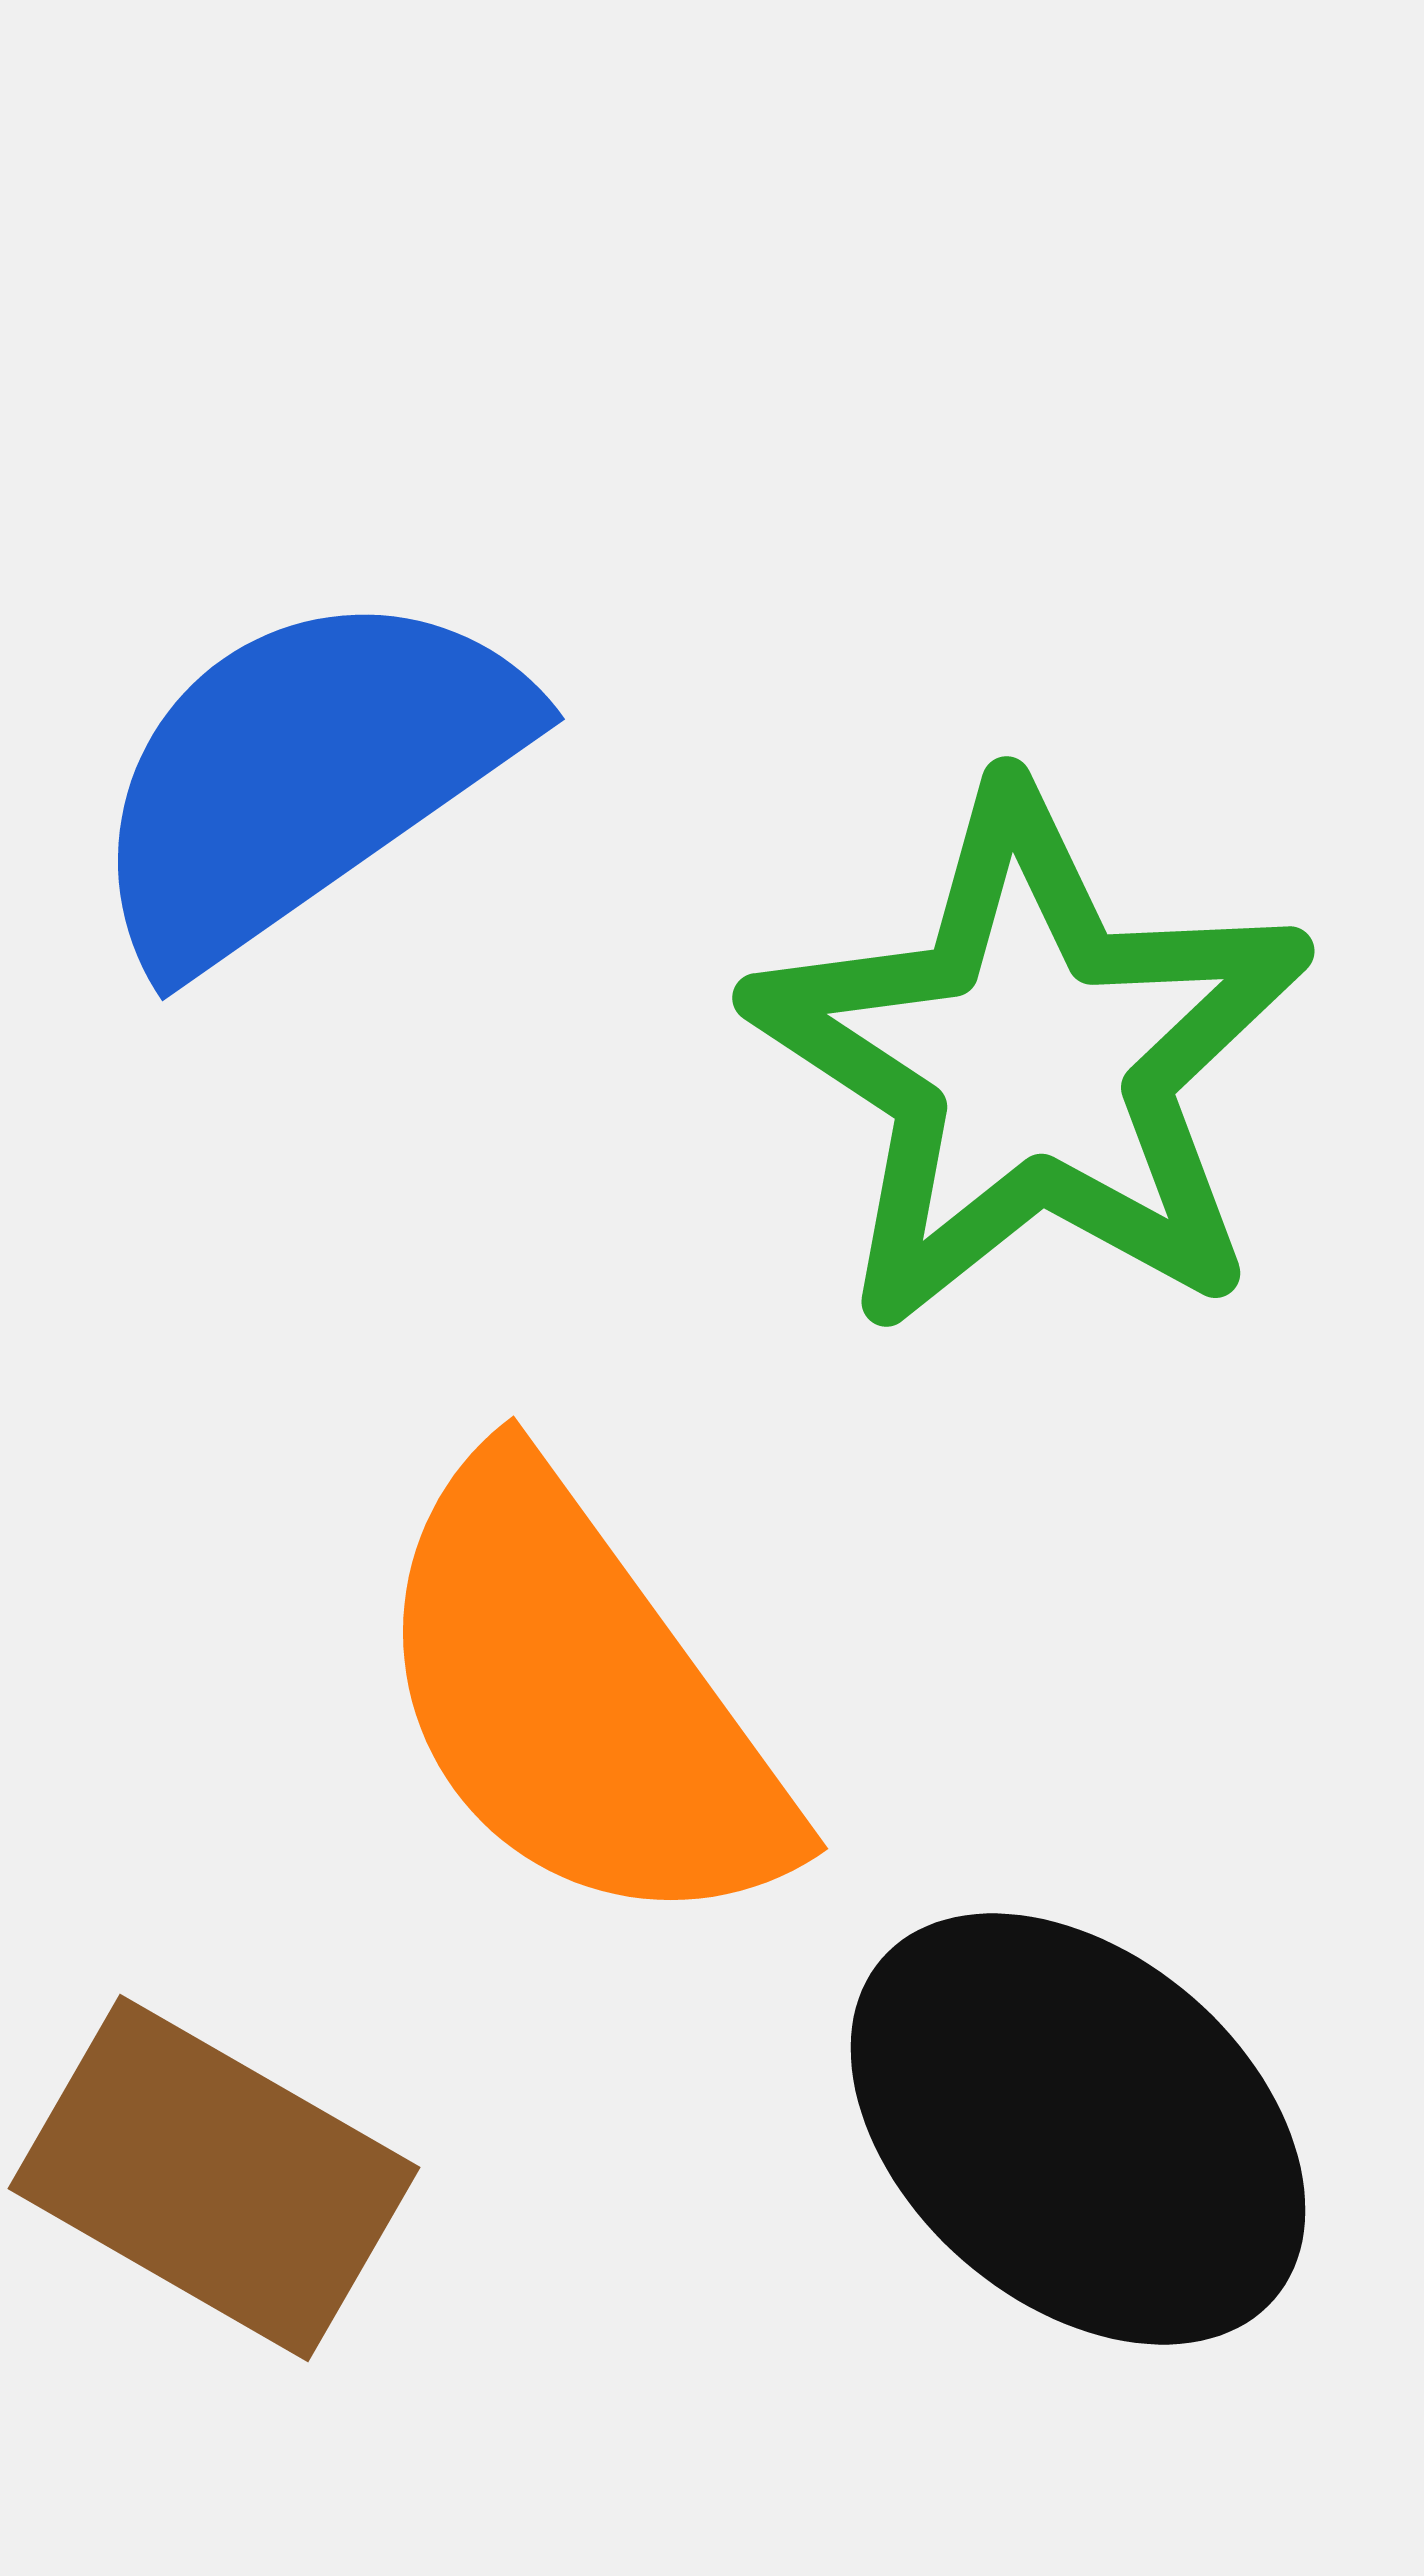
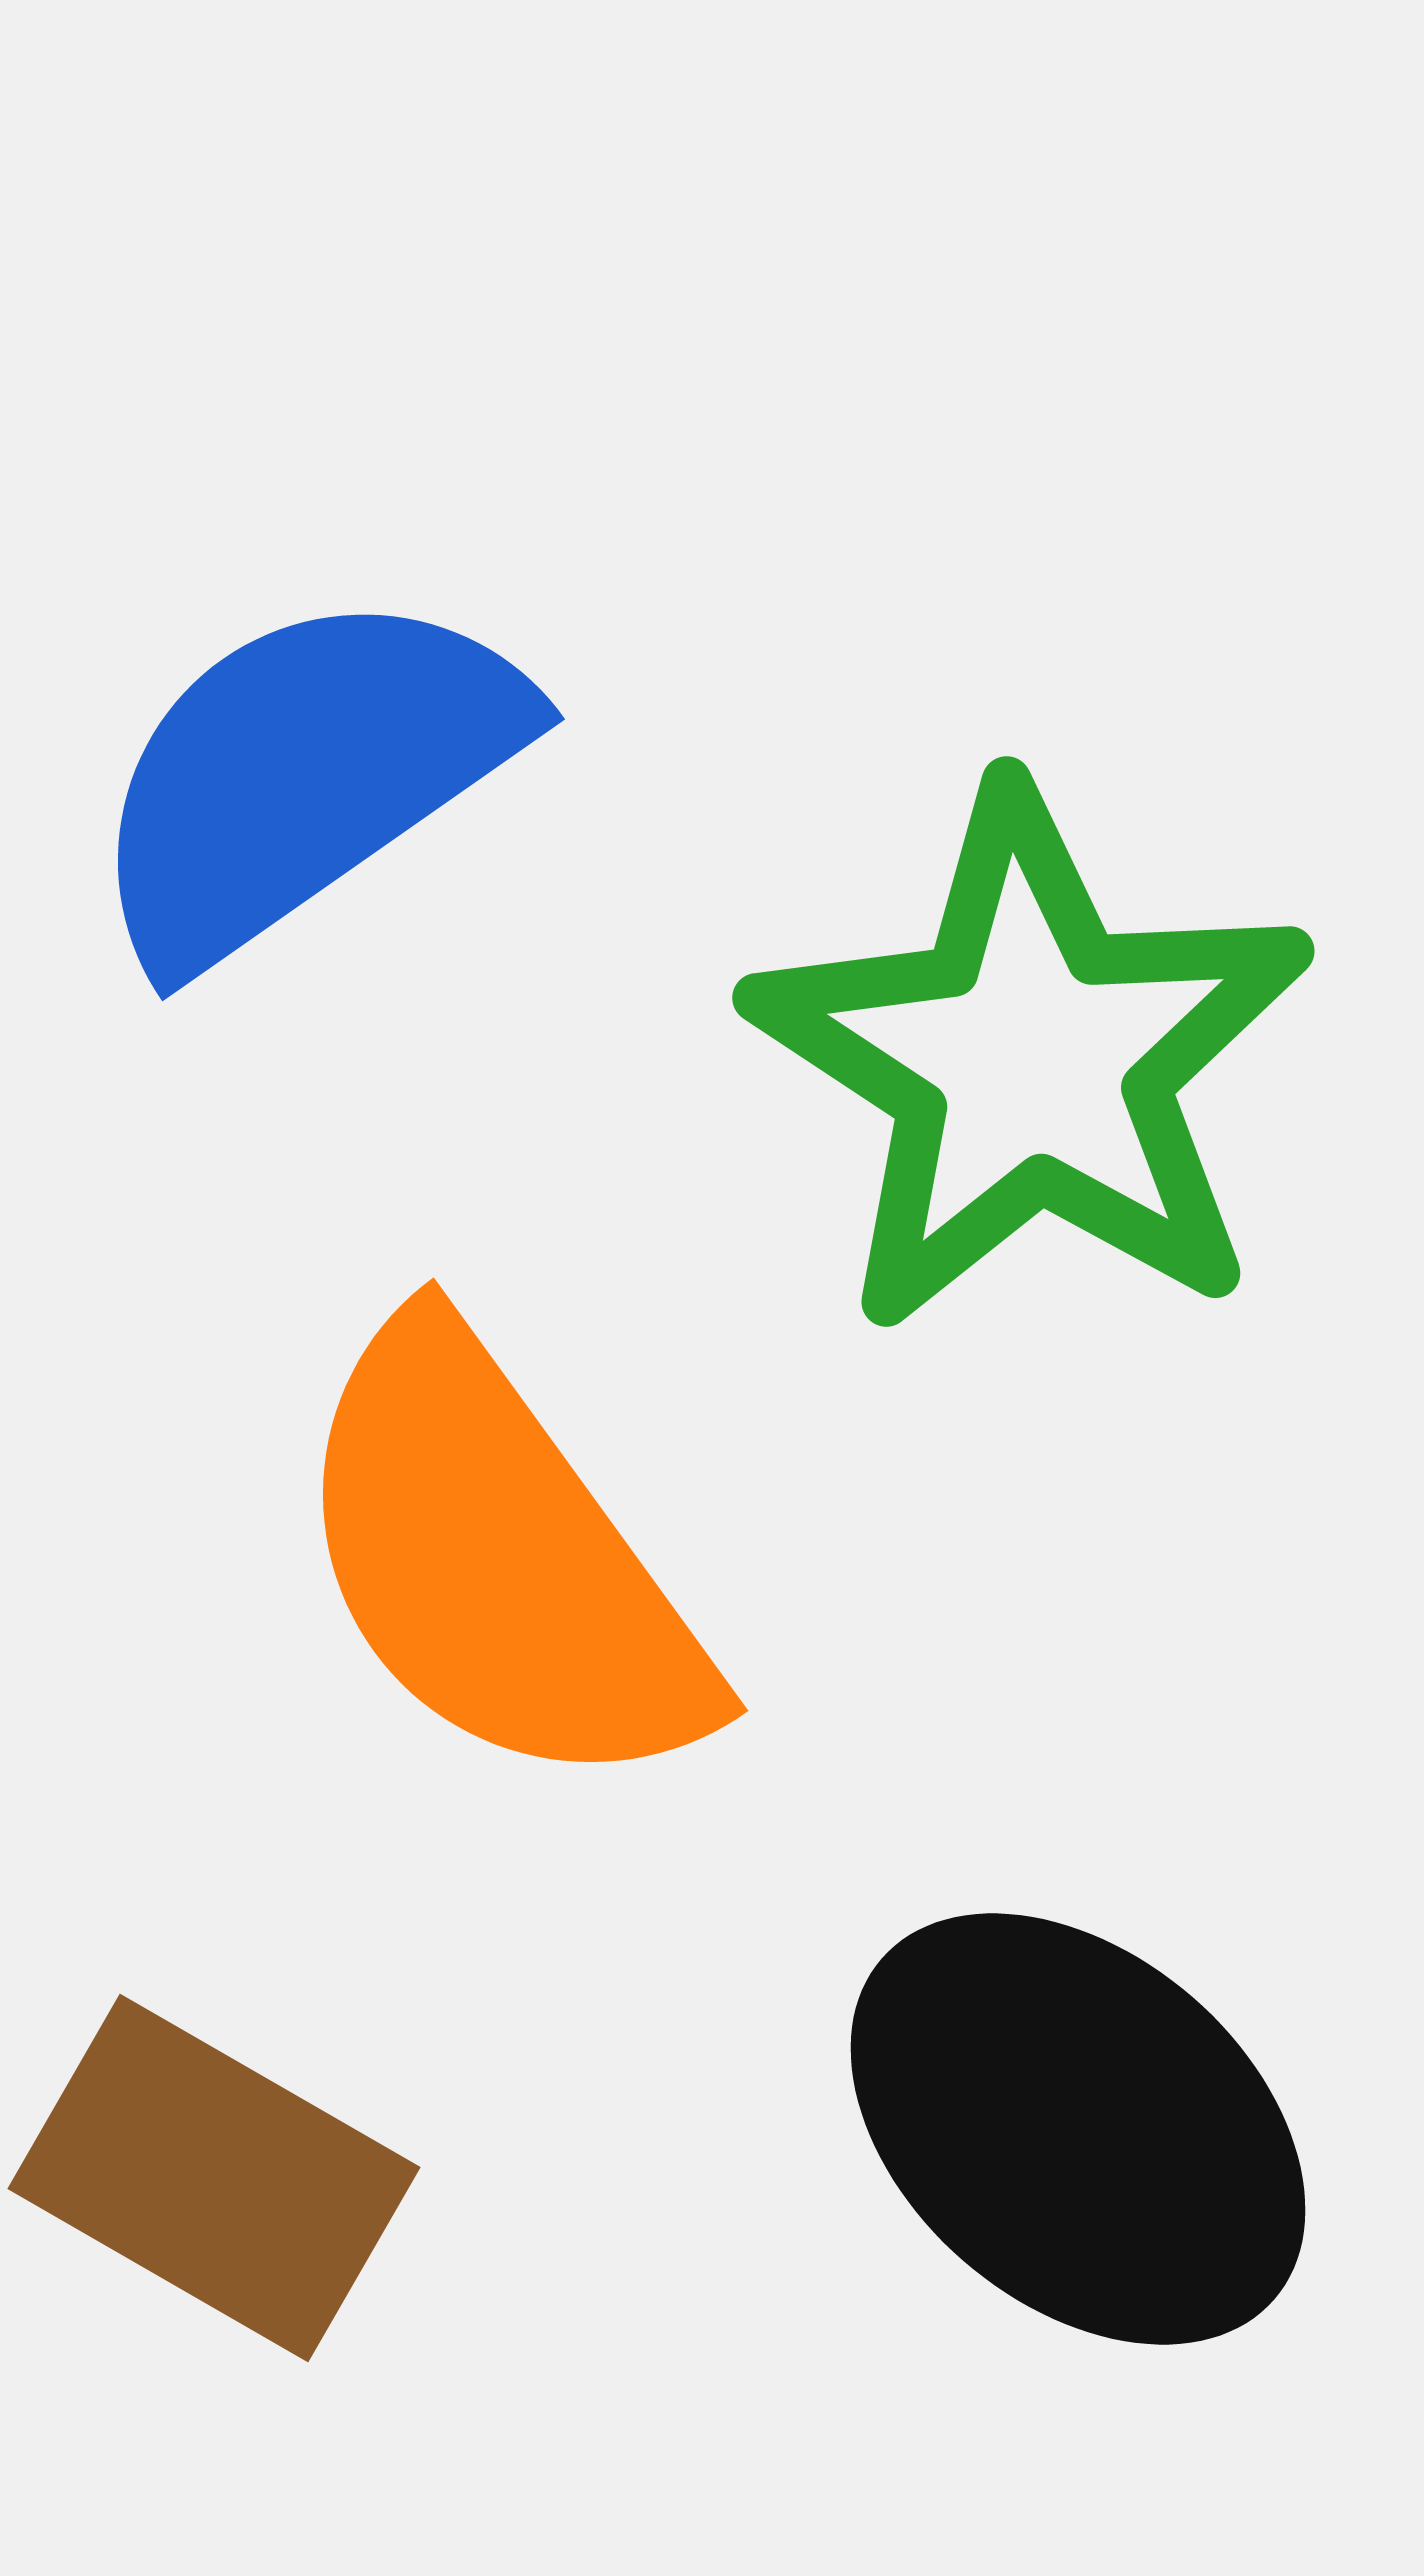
orange semicircle: moved 80 px left, 138 px up
